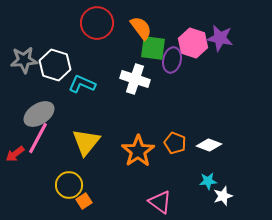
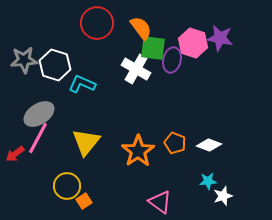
white cross: moved 1 px right, 10 px up; rotated 12 degrees clockwise
yellow circle: moved 2 px left, 1 px down
